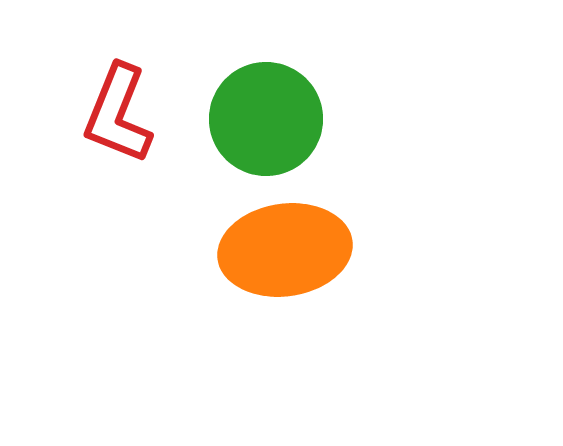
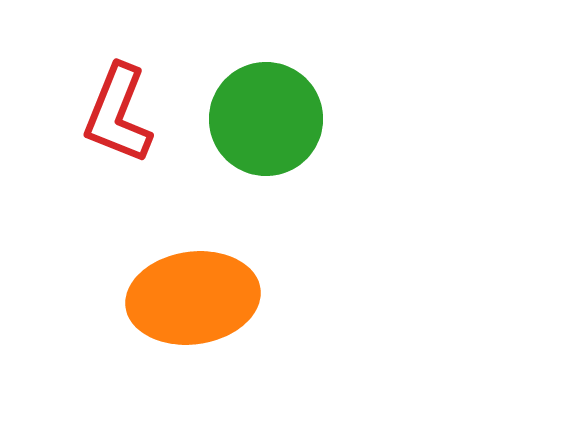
orange ellipse: moved 92 px left, 48 px down
